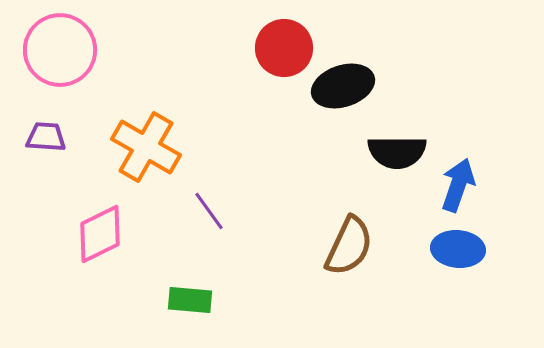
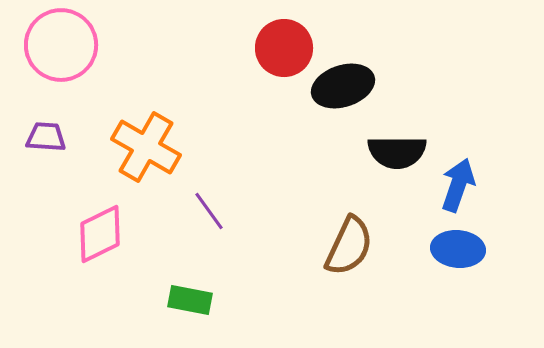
pink circle: moved 1 px right, 5 px up
green rectangle: rotated 6 degrees clockwise
